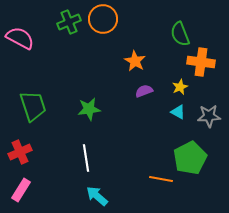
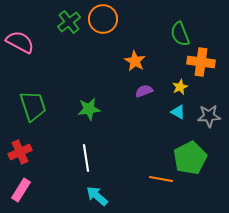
green cross: rotated 15 degrees counterclockwise
pink semicircle: moved 4 px down
